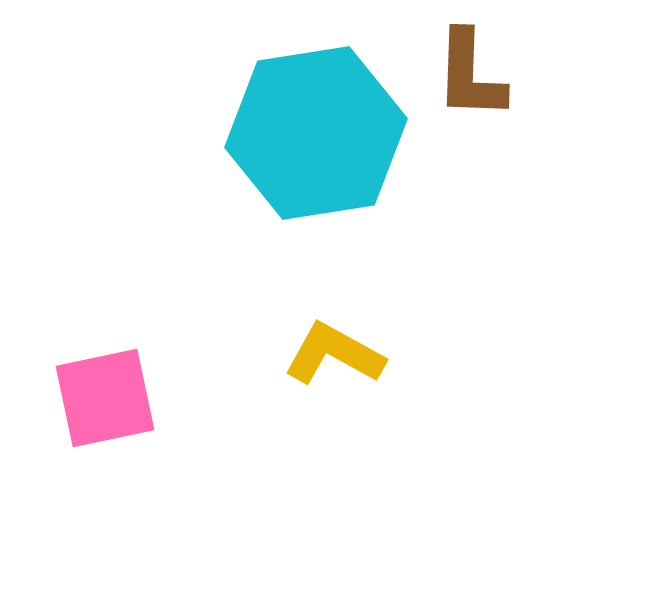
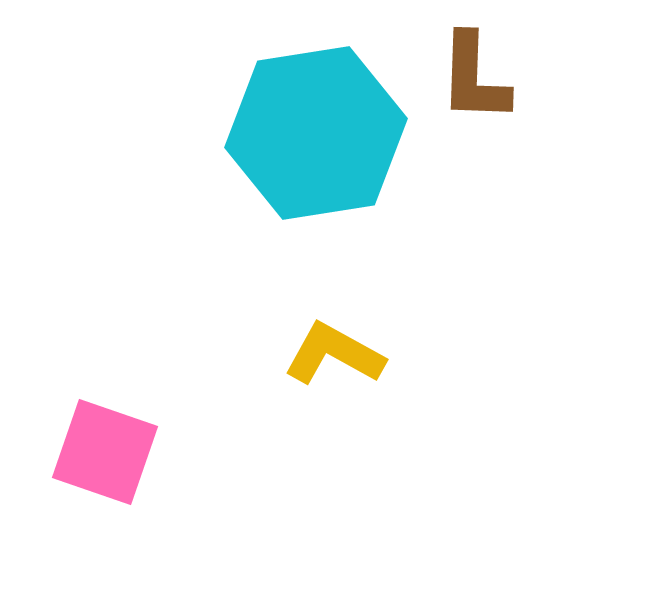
brown L-shape: moved 4 px right, 3 px down
pink square: moved 54 px down; rotated 31 degrees clockwise
